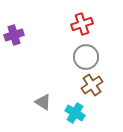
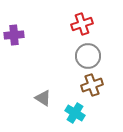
purple cross: rotated 12 degrees clockwise
gray circle: moved 2 px right, 1 px up
brown cross: rotated 15 degrees clockwise
gray triangle: moved 4 px up
